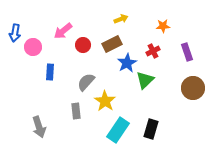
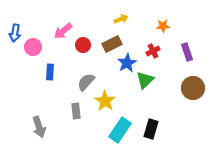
cyan rectangle: moved 2 px right
